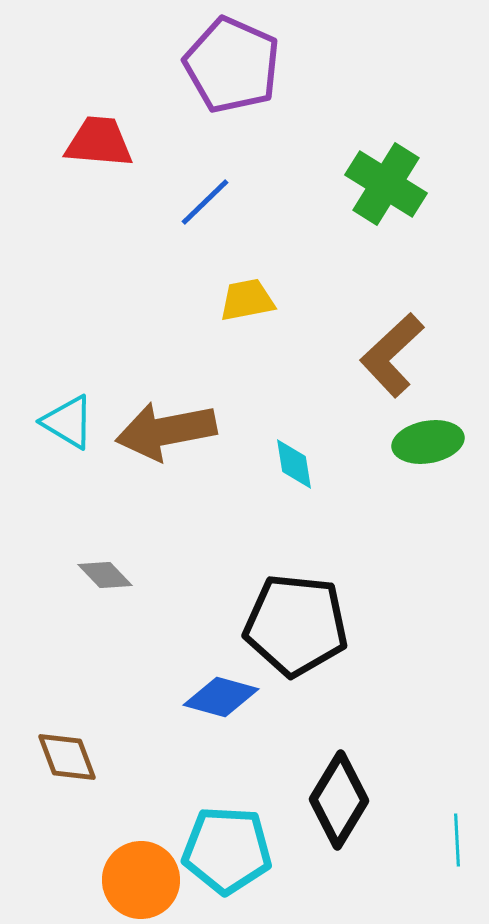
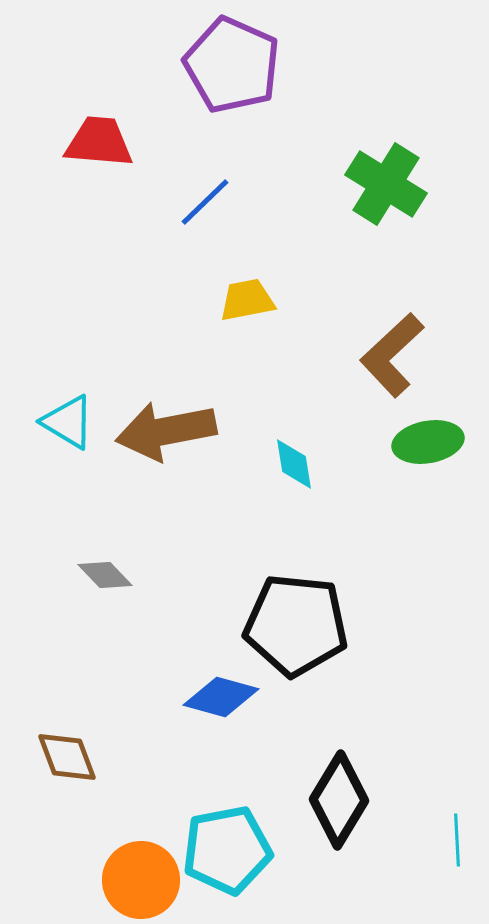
cyan pentagon: rotated 14 degrees counterclockwise
